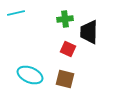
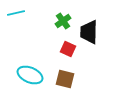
green cross: moved 2 px left, 2 px down; rotated 28 degrees counterclockwise
